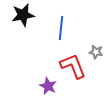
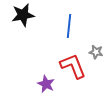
blue line: moved 8 px right, 2 px up
purple star: moved 2 px left, 2 px up
